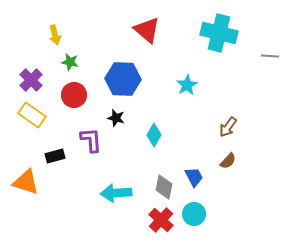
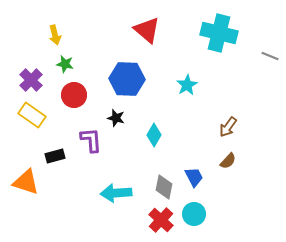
gray line: rotated 18 degrees clockwise
green star: moved 5 px left, 2 px down
blue hexagon: moved 4 px right
